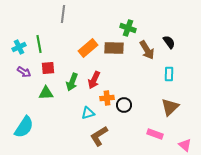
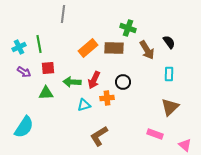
green arrow: rotated 72 degrees clockwise
black circle: moved 1 px left, 23 px up
cyan triangle: moved 4 px left, 8 px up
